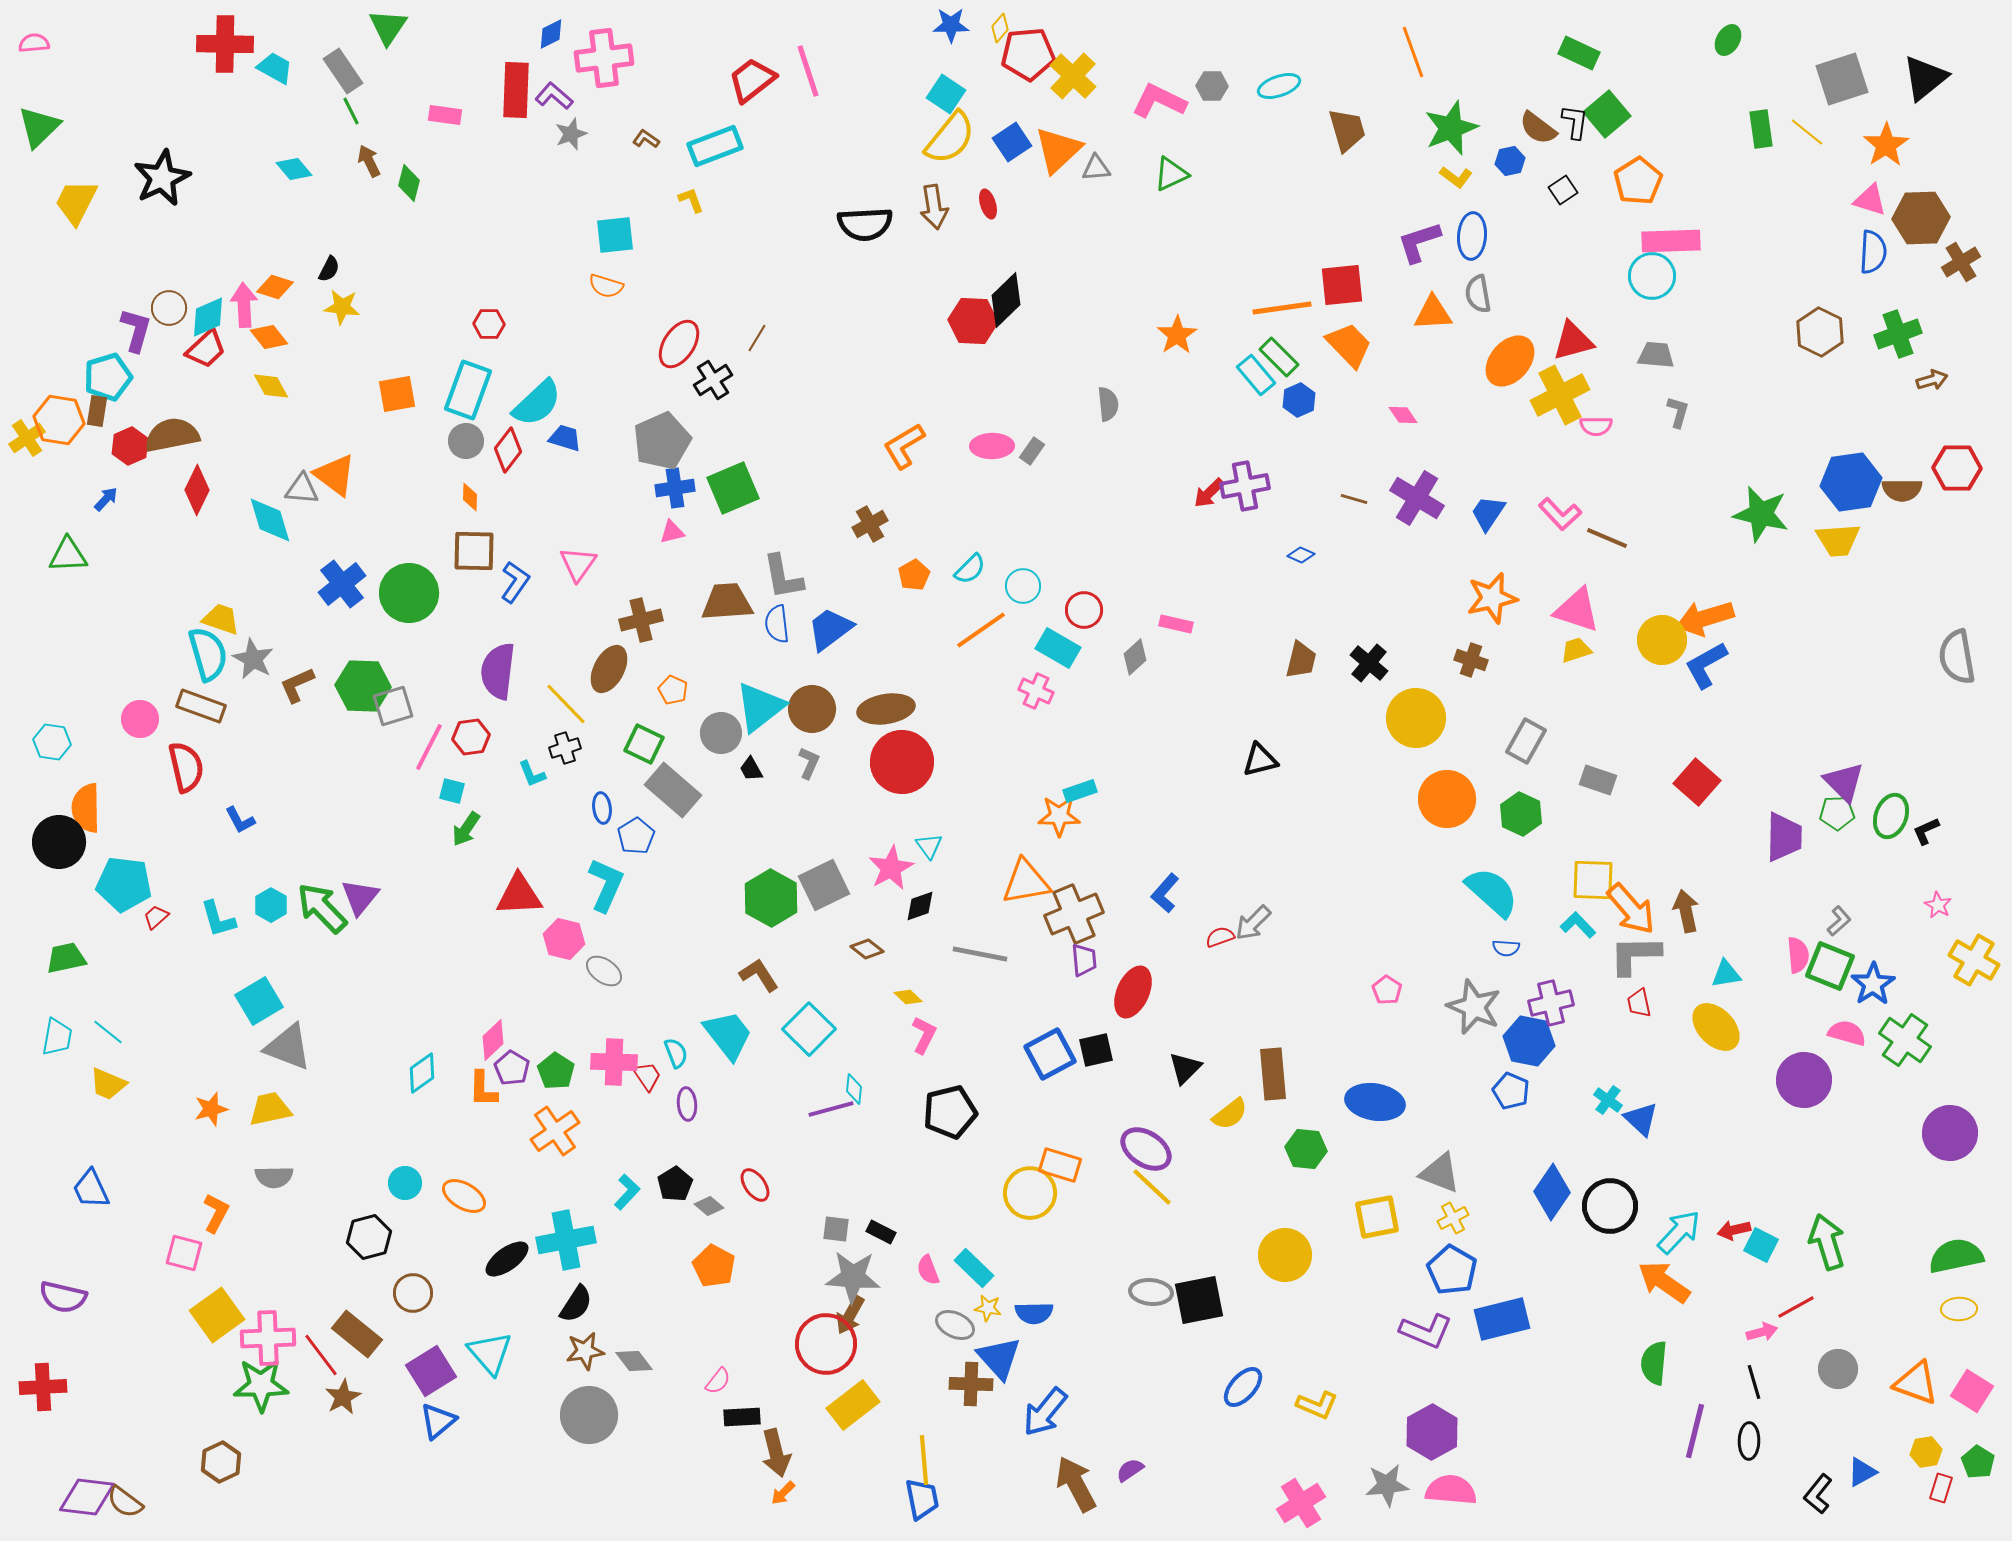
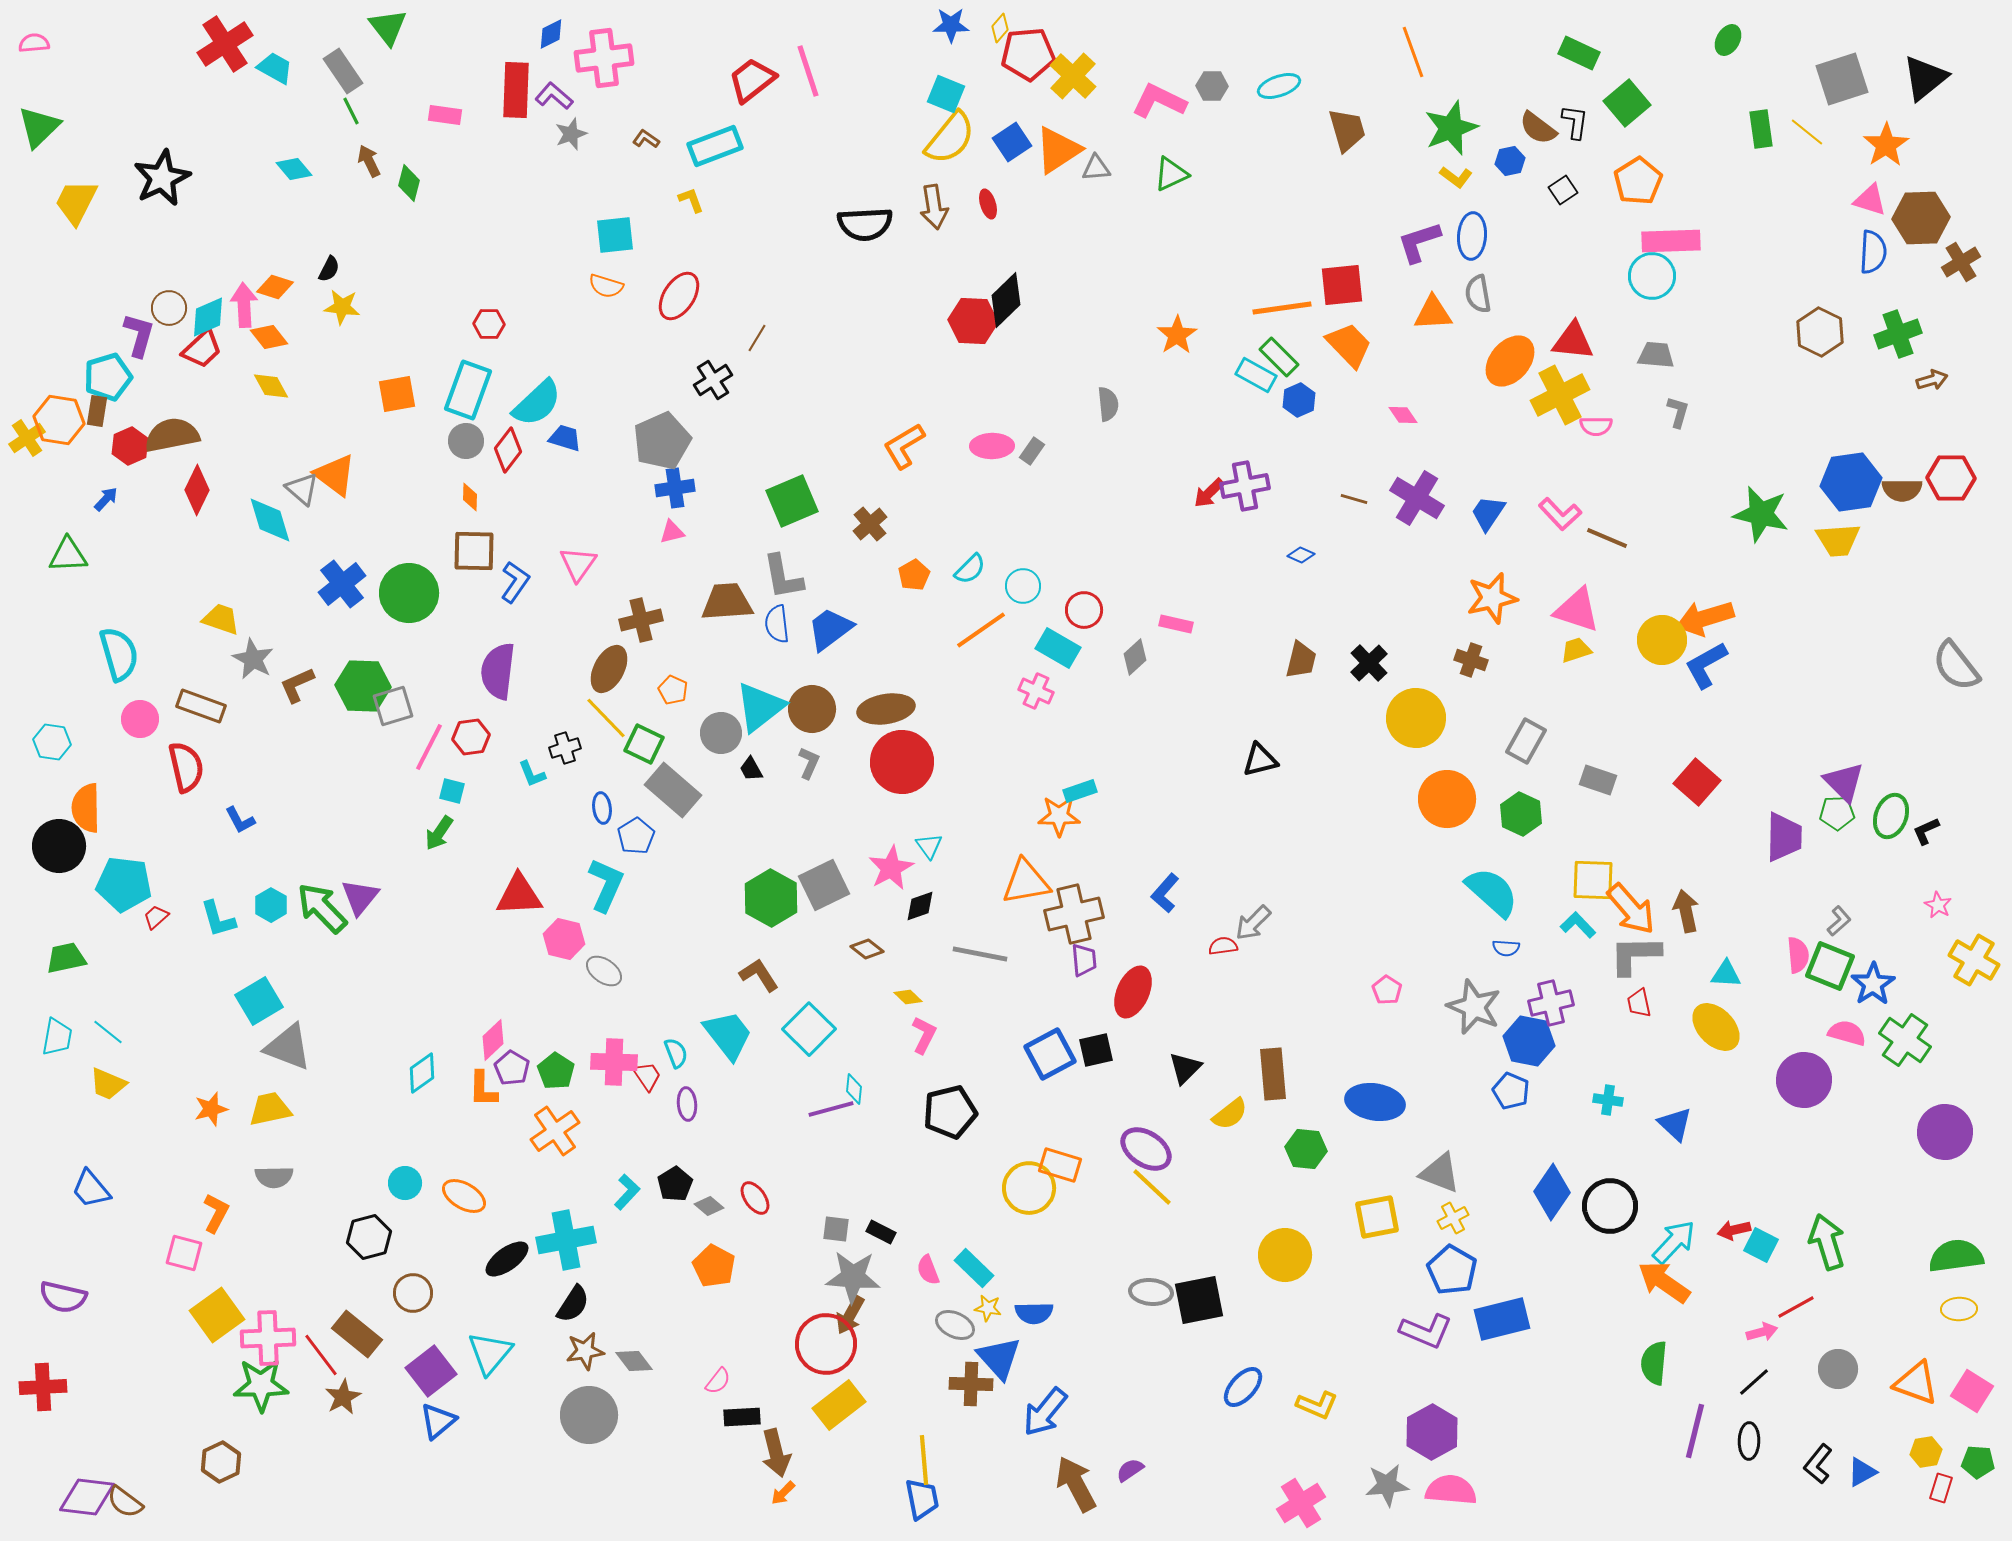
green triangle at (388, 27): rotated 12 degrees counterclockwise
red cross at (225, 44): rotated 34 degrees counterclockwise
cyan square at (946, 94): rotated 12 degrees counterclockwise
green square at (1607, 114): moved 20 px right, 11 px up
orange triangle at (1058, 150): rotated 10 degrees clockwise
purple L-shape at (136, 330): moved 3 px right, 5 px down
red triangle at (1573, 341): rotated 21 degrees clockwise
red ellipse at (679, 344): moved 48 px up
red trapezoid at (206, 349): moved 4 px left
cyan rectangle at (1256, 375): rotated 21 degrees counterclockwise
red hexagon at (1957, 468): moved 6 px left, 10 px down
green square at (733, 488): moved 59 px right, 13 px down
gray triangle at (302, 489): rotated 36 degrees clockwise
brown cross at (870, 524): rotated 12 degrees counterclockwise
cyan semicircle at (208, 654): moved 89 px left
gray semicircle at (1957, 657): moved 1 px left, 9 px down; rotated 28 degrees counterclockwise
black cross at (1369, 663): rotated 6 degrees clockwise
yellow line at (566, 704): moved 40 px right, 14 px down
green arrow at (466, 829): moved 27 px left, 4 px down
black circle at (59, 842): moved 4 px down
brown cross at (1074, 914): rotated 10 degrees clockwise
red semicircle at (1220, 937): moved 3 px right, 9 px down; rotated 12 degrees clockwise
cyan triangle at (1726, 974): rotated 12 degrees clockwise
cyan cross at (1608, 1100): rotated 28 degrees counterclockwise
blue triangle at (1641, 1119): moved 34 px right, 5 px down
purple circle at (1950, 1133): moved 5 px left, 1 px up
red ellipse at (755, 1185): moved 13 px down
blue trapezoid at (91, 1189): rotated 15 degrees counterclockwise
yellow circle at (1030, 1193): moved 1 px left, 5 px up
cyan arrow at (1679, 1232): moved 5 px left, 10 px down
green semicircle at (1956, 1256): rotated 4 degrees clockwise
black semicircle at (576, 1304): moved 3 px left
cyan triangle at (490, 1353): rotated 21 degrees clockwise
purple square at (431, 1371): rotated 6 degrees counterclockwise
black line at (1754, 1382): rotated 64 degrees clockwise
yellow rectangle at (853, 1405): moved 14 px left
green pentagon at (1978, 1462): rotated 28 degrees counterclockwise
black L-shape at (1818, 1494): moved 30 px up
